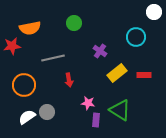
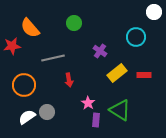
orange semicircle: rotated 60 degrees clockwise
pink star: rotated 24 degrees clockwise
